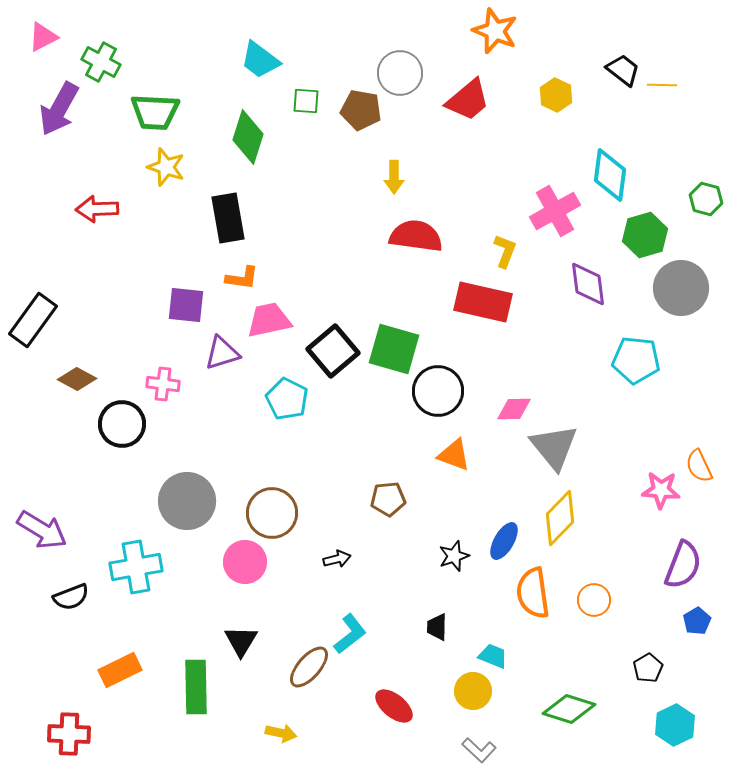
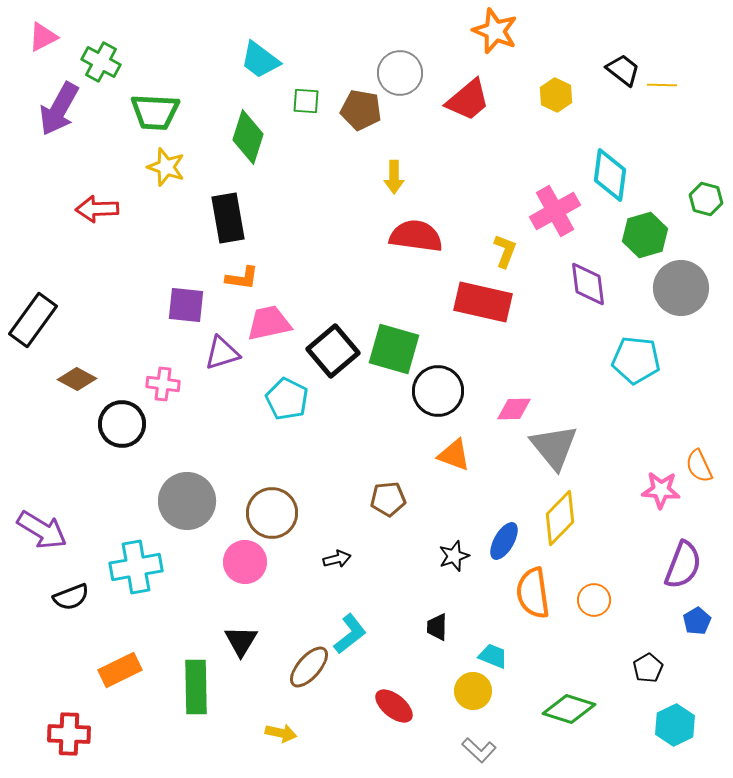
pink trapezoid at (269, 320): moved 3 px down
